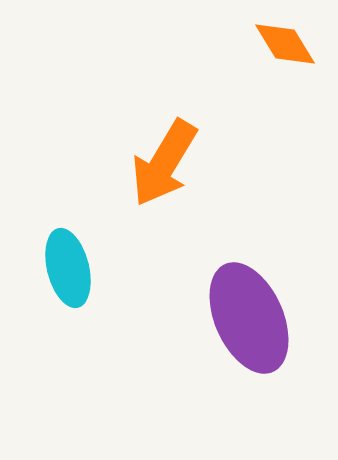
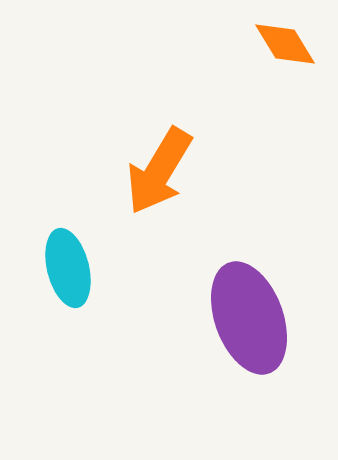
orange arrow: moved 5 px left, 8 px down
purple ellipse: rotated 4 degrees clockwise
